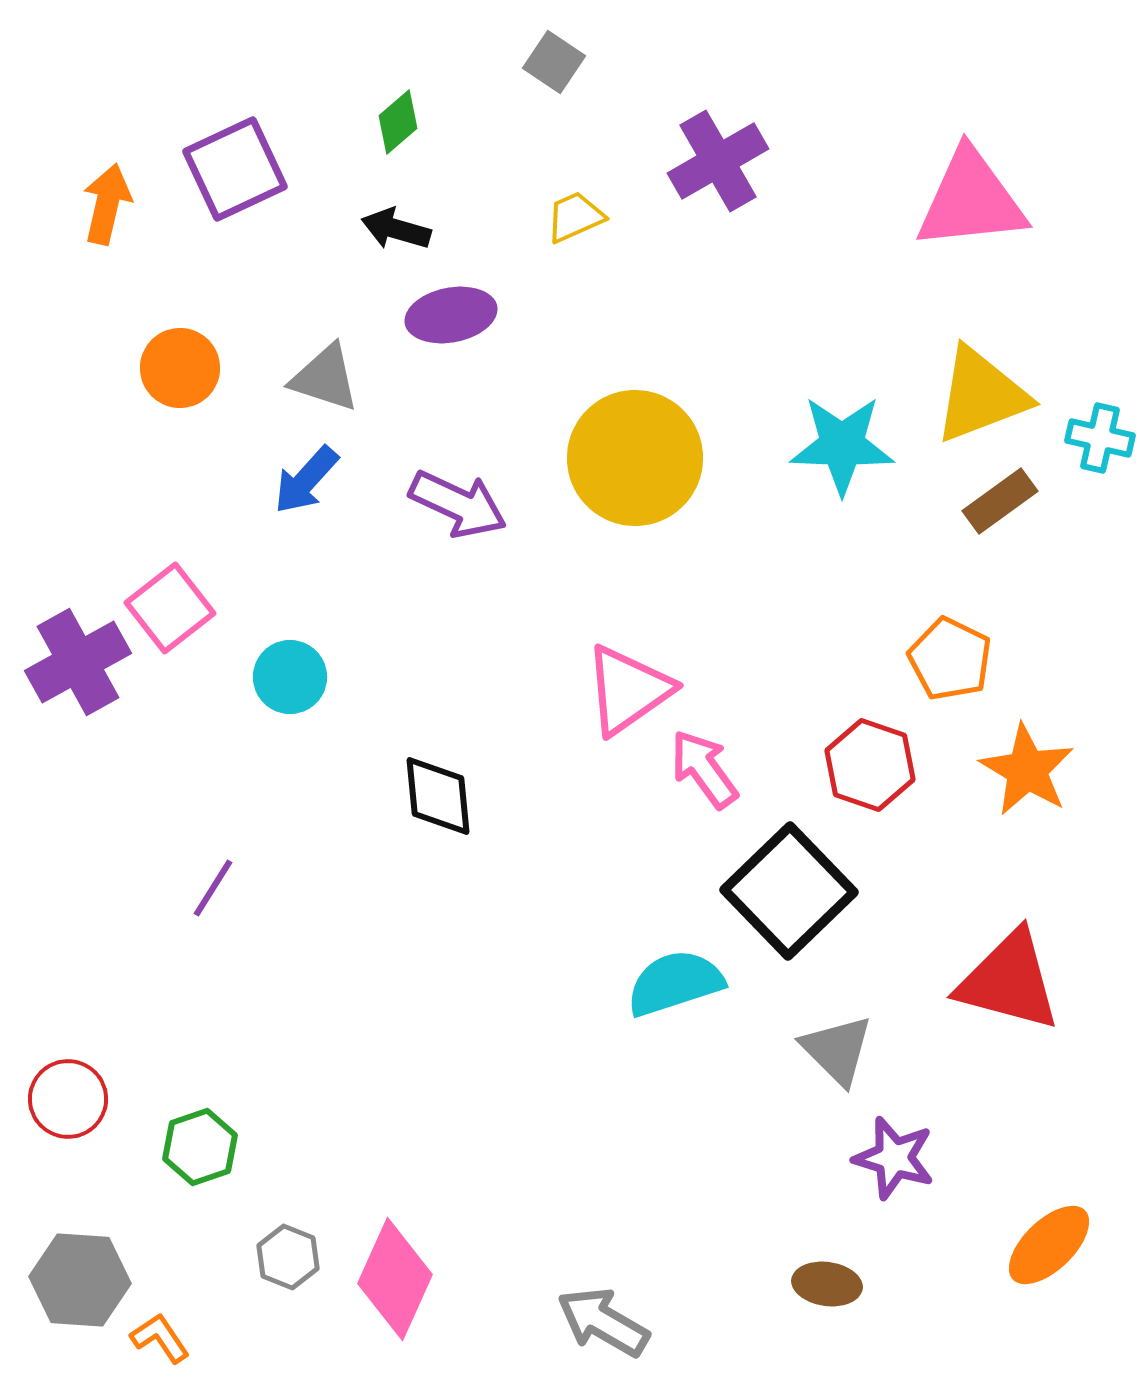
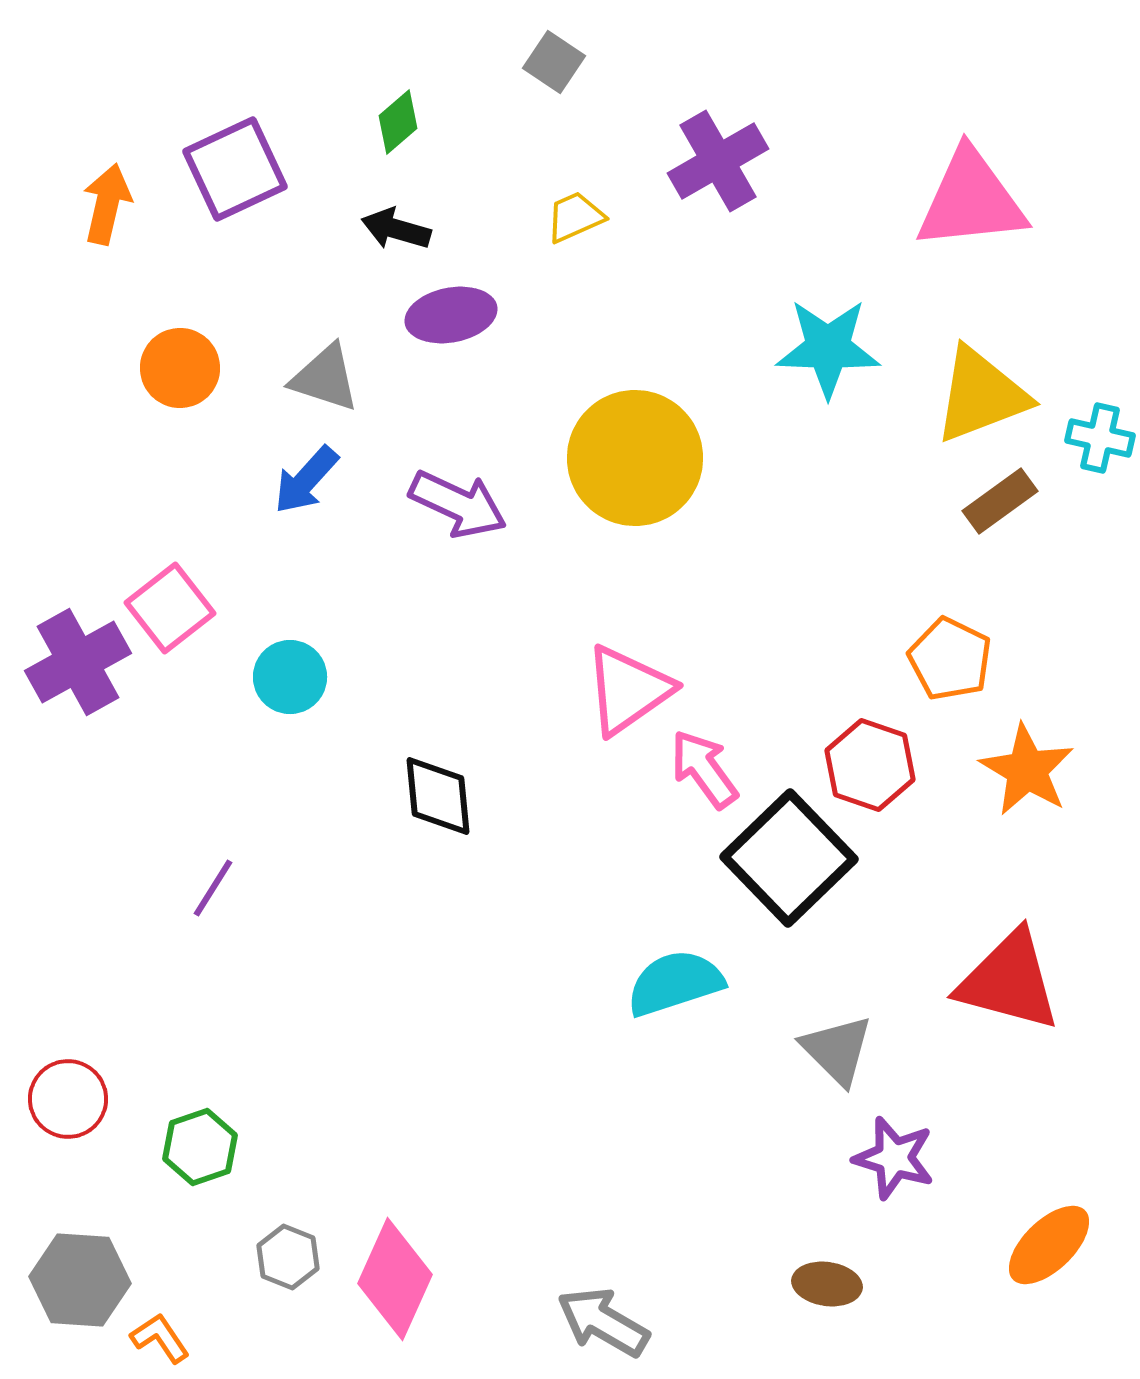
cyan star at (842, 445): moved 14 px left, 97 px up
black square at (789, 891): moved 33 px up
